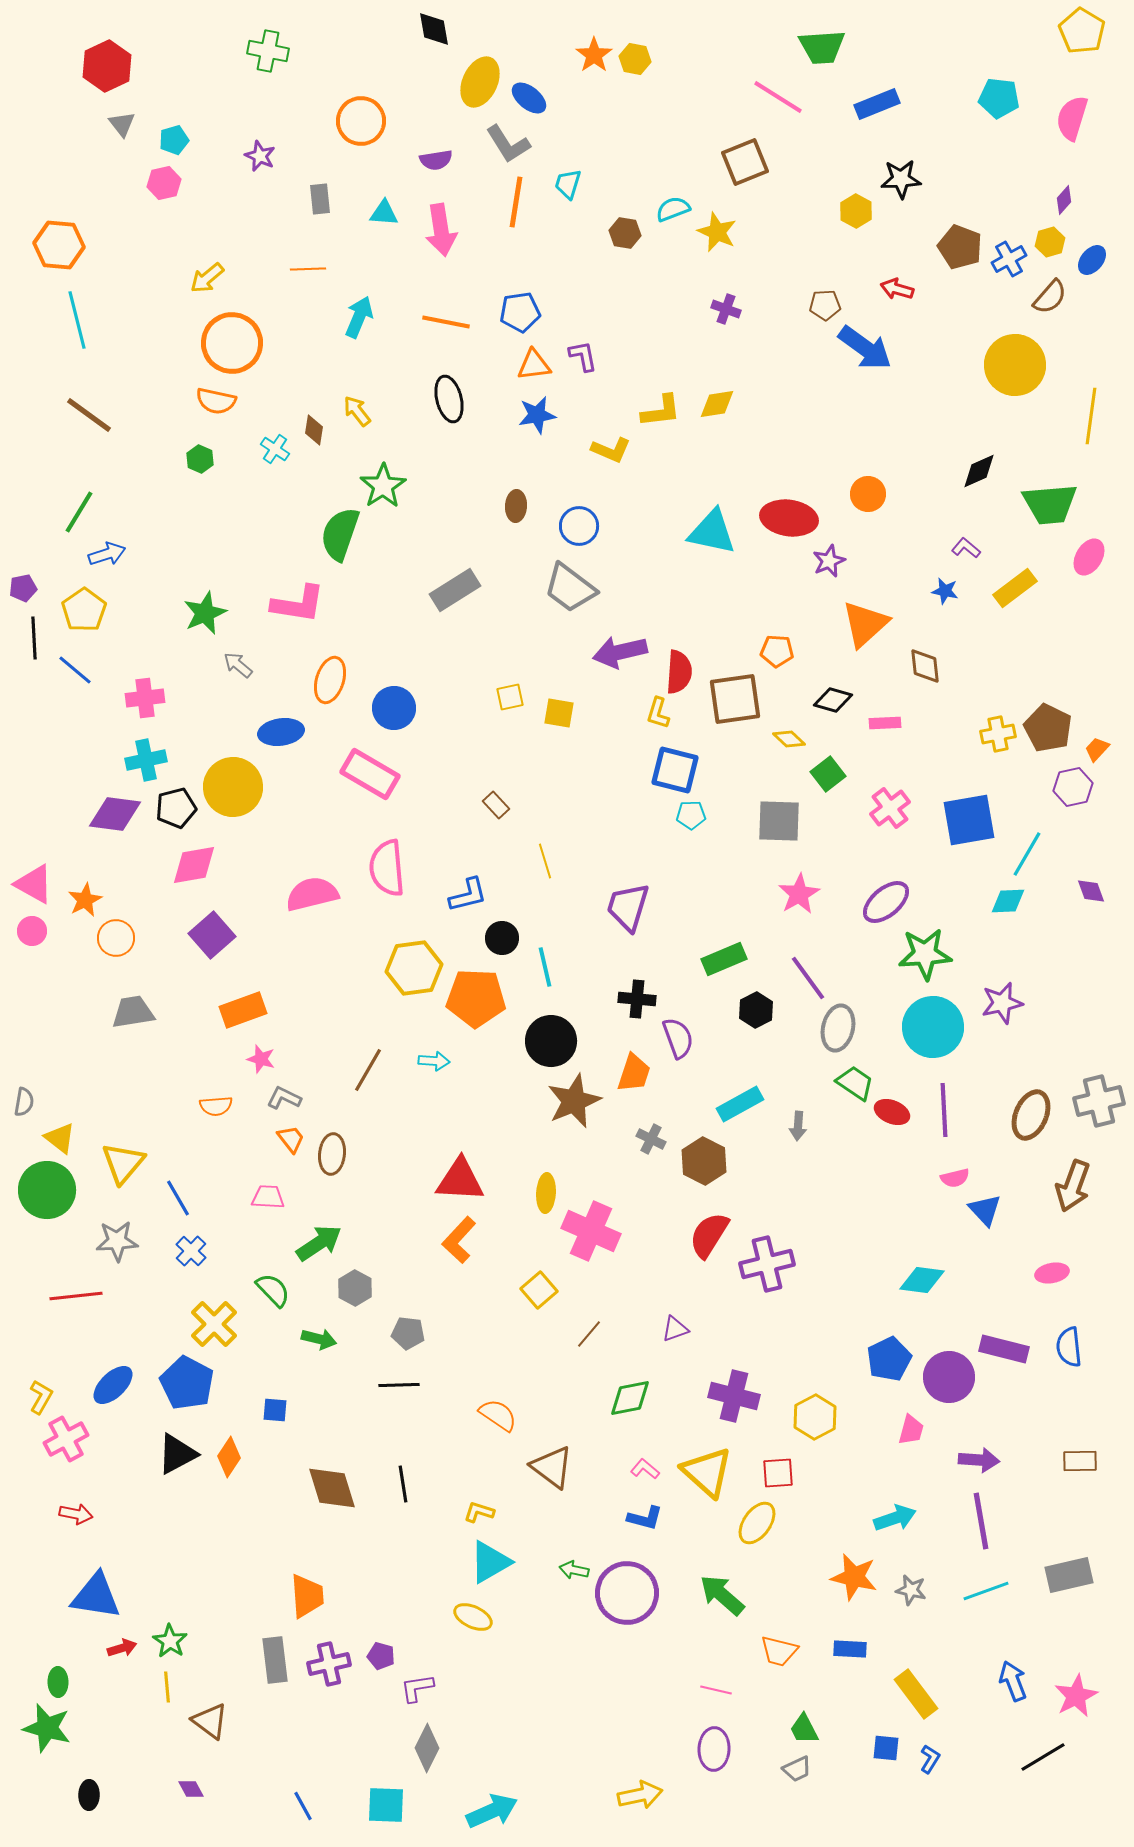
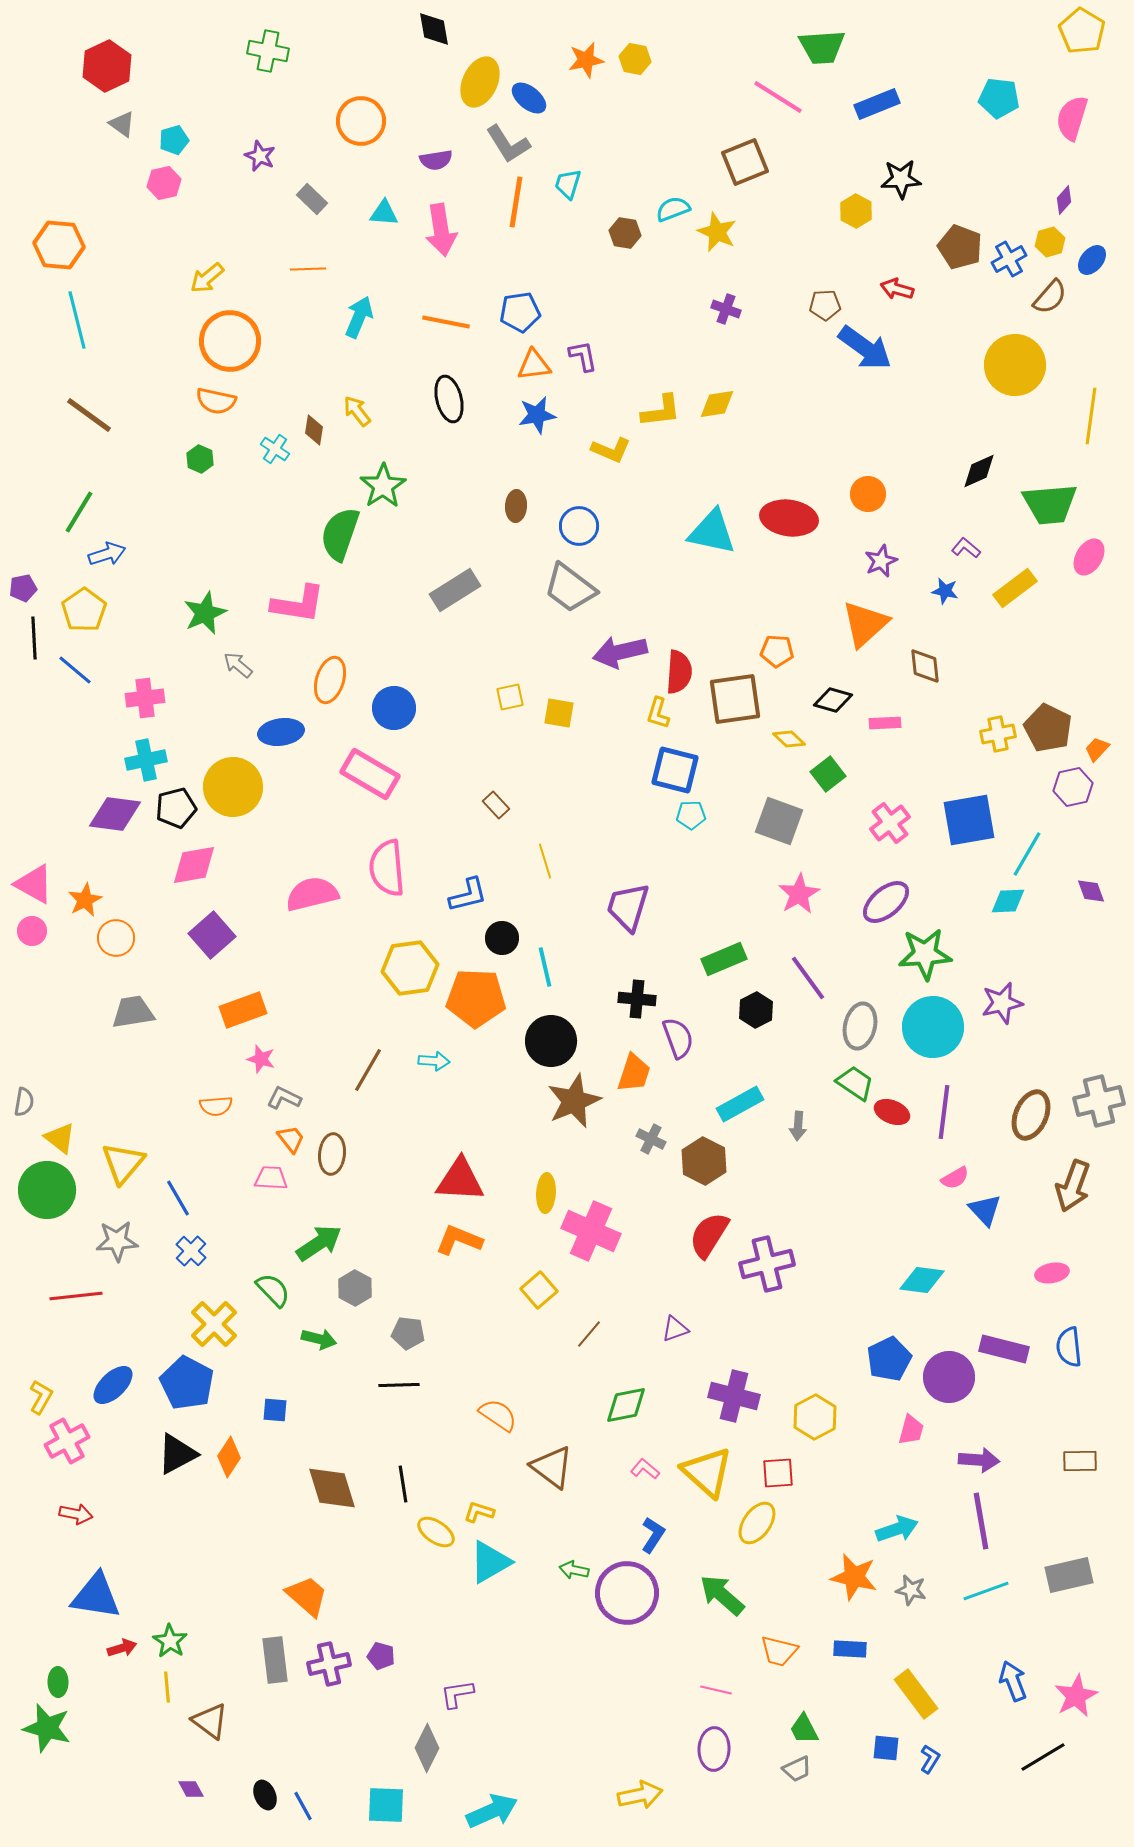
orange star at (594, 55): moved 8 px left, 5 px down; rotated 24 degrees clockwise
gray triangle at (122, 124): rotated 16 degrees counterclockwise
gray rectangle at (320, 199): moved 8 px left; rotated 40 degrees counterclockwise
orange circle at (232, 343): moved 2 px left, 2 px up
purple star at (829, 561): moved 52 px right
pink cross at (890, 808): moved 15 px down
gray square at (779, 821): rotated 18 degrees clockwise
yellow hexagon at (414, 968): moved 4 px left
gray ellipse at (838, 1028): moved 22 px right, 2 px up
purple line at (944, 1110): moved 2 px down; rotated 10 degrees clockwise
pink semicircle at (955, 1178): rotated 16 degrees counterclockwise
pink trapezoid at (268, 1197): moved 3 px right, 19 px up
orange L-shape at (459, 1240): rotated 69 degrees clockwise
green diamond at (630, 1398): moved 4 px left, 7 px down
pink cross at (66, 1439): moved 1 px right, 2 px down
blue L-shape at (645, 1518): moved 8 px right, 17 px down; rotated 72 degrees counterclockwise
cyan arrow at (895, 1518): moved 2 px right, 11 px down
orange trapezoid at (307, 1596): rotated 45 degrees counterclockwise
yellow ellipse at (473, 1617): moved 37 px left, 85 px up; rotated 9 degrees clockwise
purple L-shape at (417, 1688): moved 40 px right, 6 px down
black ellipse at (89, 1795): moved 176 px right; rotated 24 degrees counterclockwise
